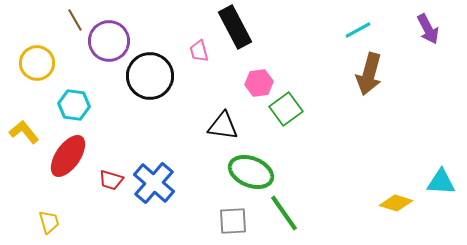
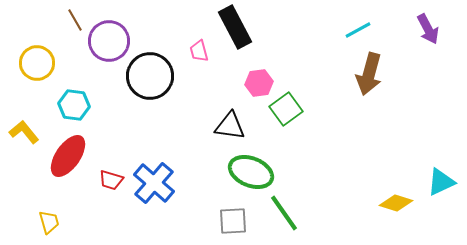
black triangle: moved 7 px right
cyan triangle: rotated 28 degrees counterclockwise
